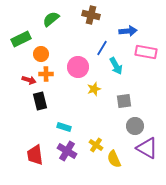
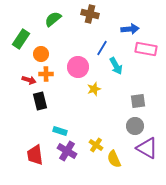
brown cross: moved 1 px left, 1 px up
green semicircle: moved 2 px right
blue arrow: moved 2 px right, 2 px up
green rectangle: rotated 30 degrees counterclockwise
pink rectangle: moved 3 px up
gray square: moved 14 px right
cyan rectangle: moved 4 px left, 4 px down
